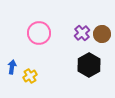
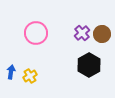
pink circle: moved 3 px left
blue arrow: moved 1 px left, 5 px down
